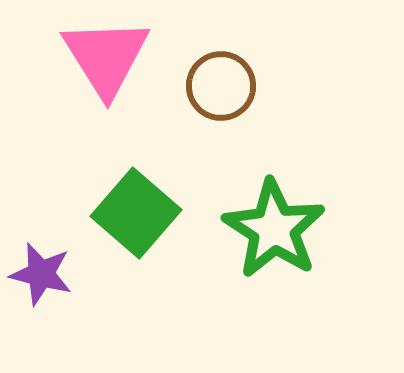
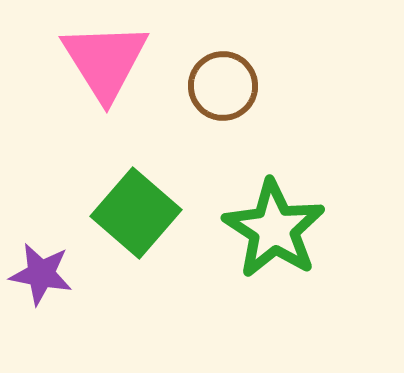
pink triangle: moved 1 px left, 4 px down
brown circle: moved 2 px right
purple star: rotated 4 degrees counterclockwise
